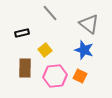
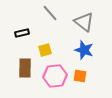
gray triangle: moved 5 px left, 2 px up
yellow square: rotated 24 degrees clockwise
orange square: rotated 16 degrees counterclockwise
